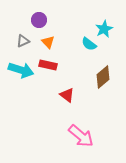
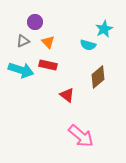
purple circle: moved 4 px left, 2 px down
cyan semicircle: moved 1 px left, 1 px down; rotated 21 degrees counterclockwise
brown diamond: moved 5 px left
